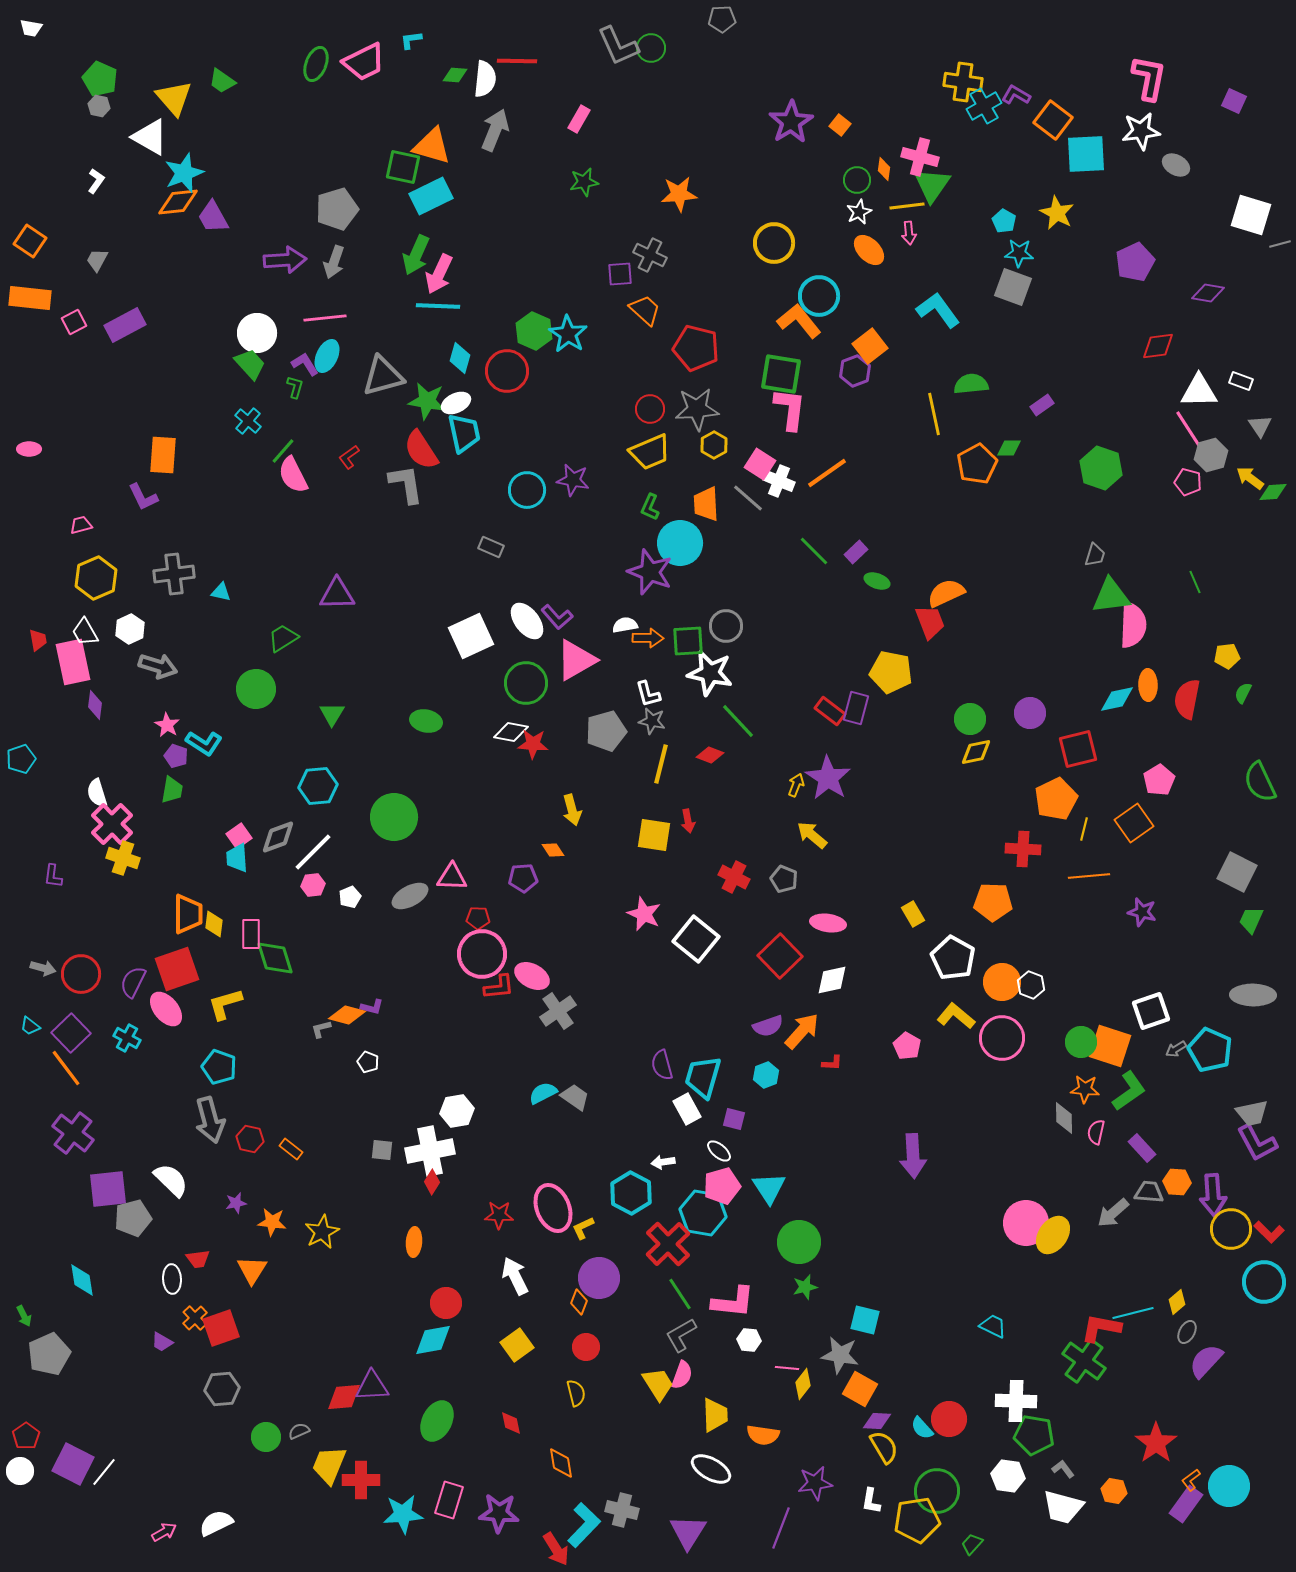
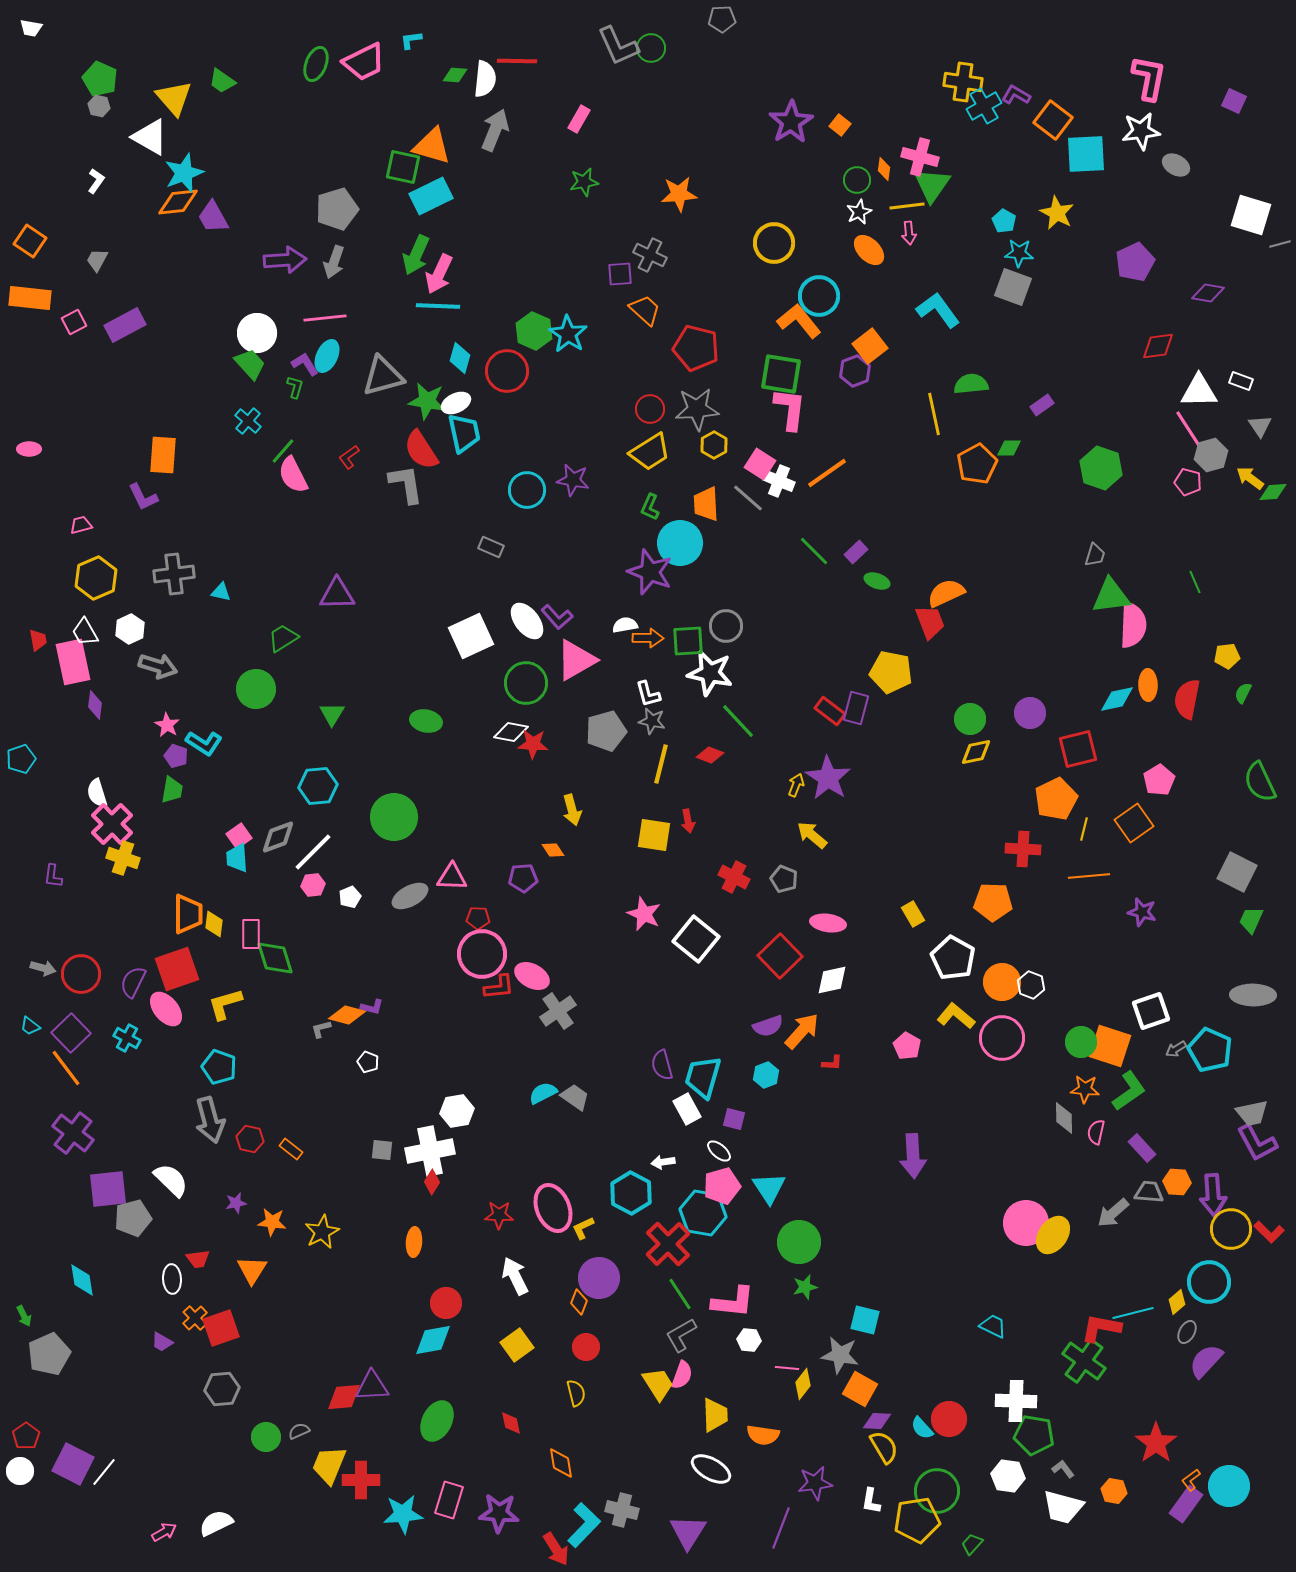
yellow trapezoid at (650, 452): rotated 9 degrees counterclockwise
cyan circle at (1264, 1282): moved 55 px left
